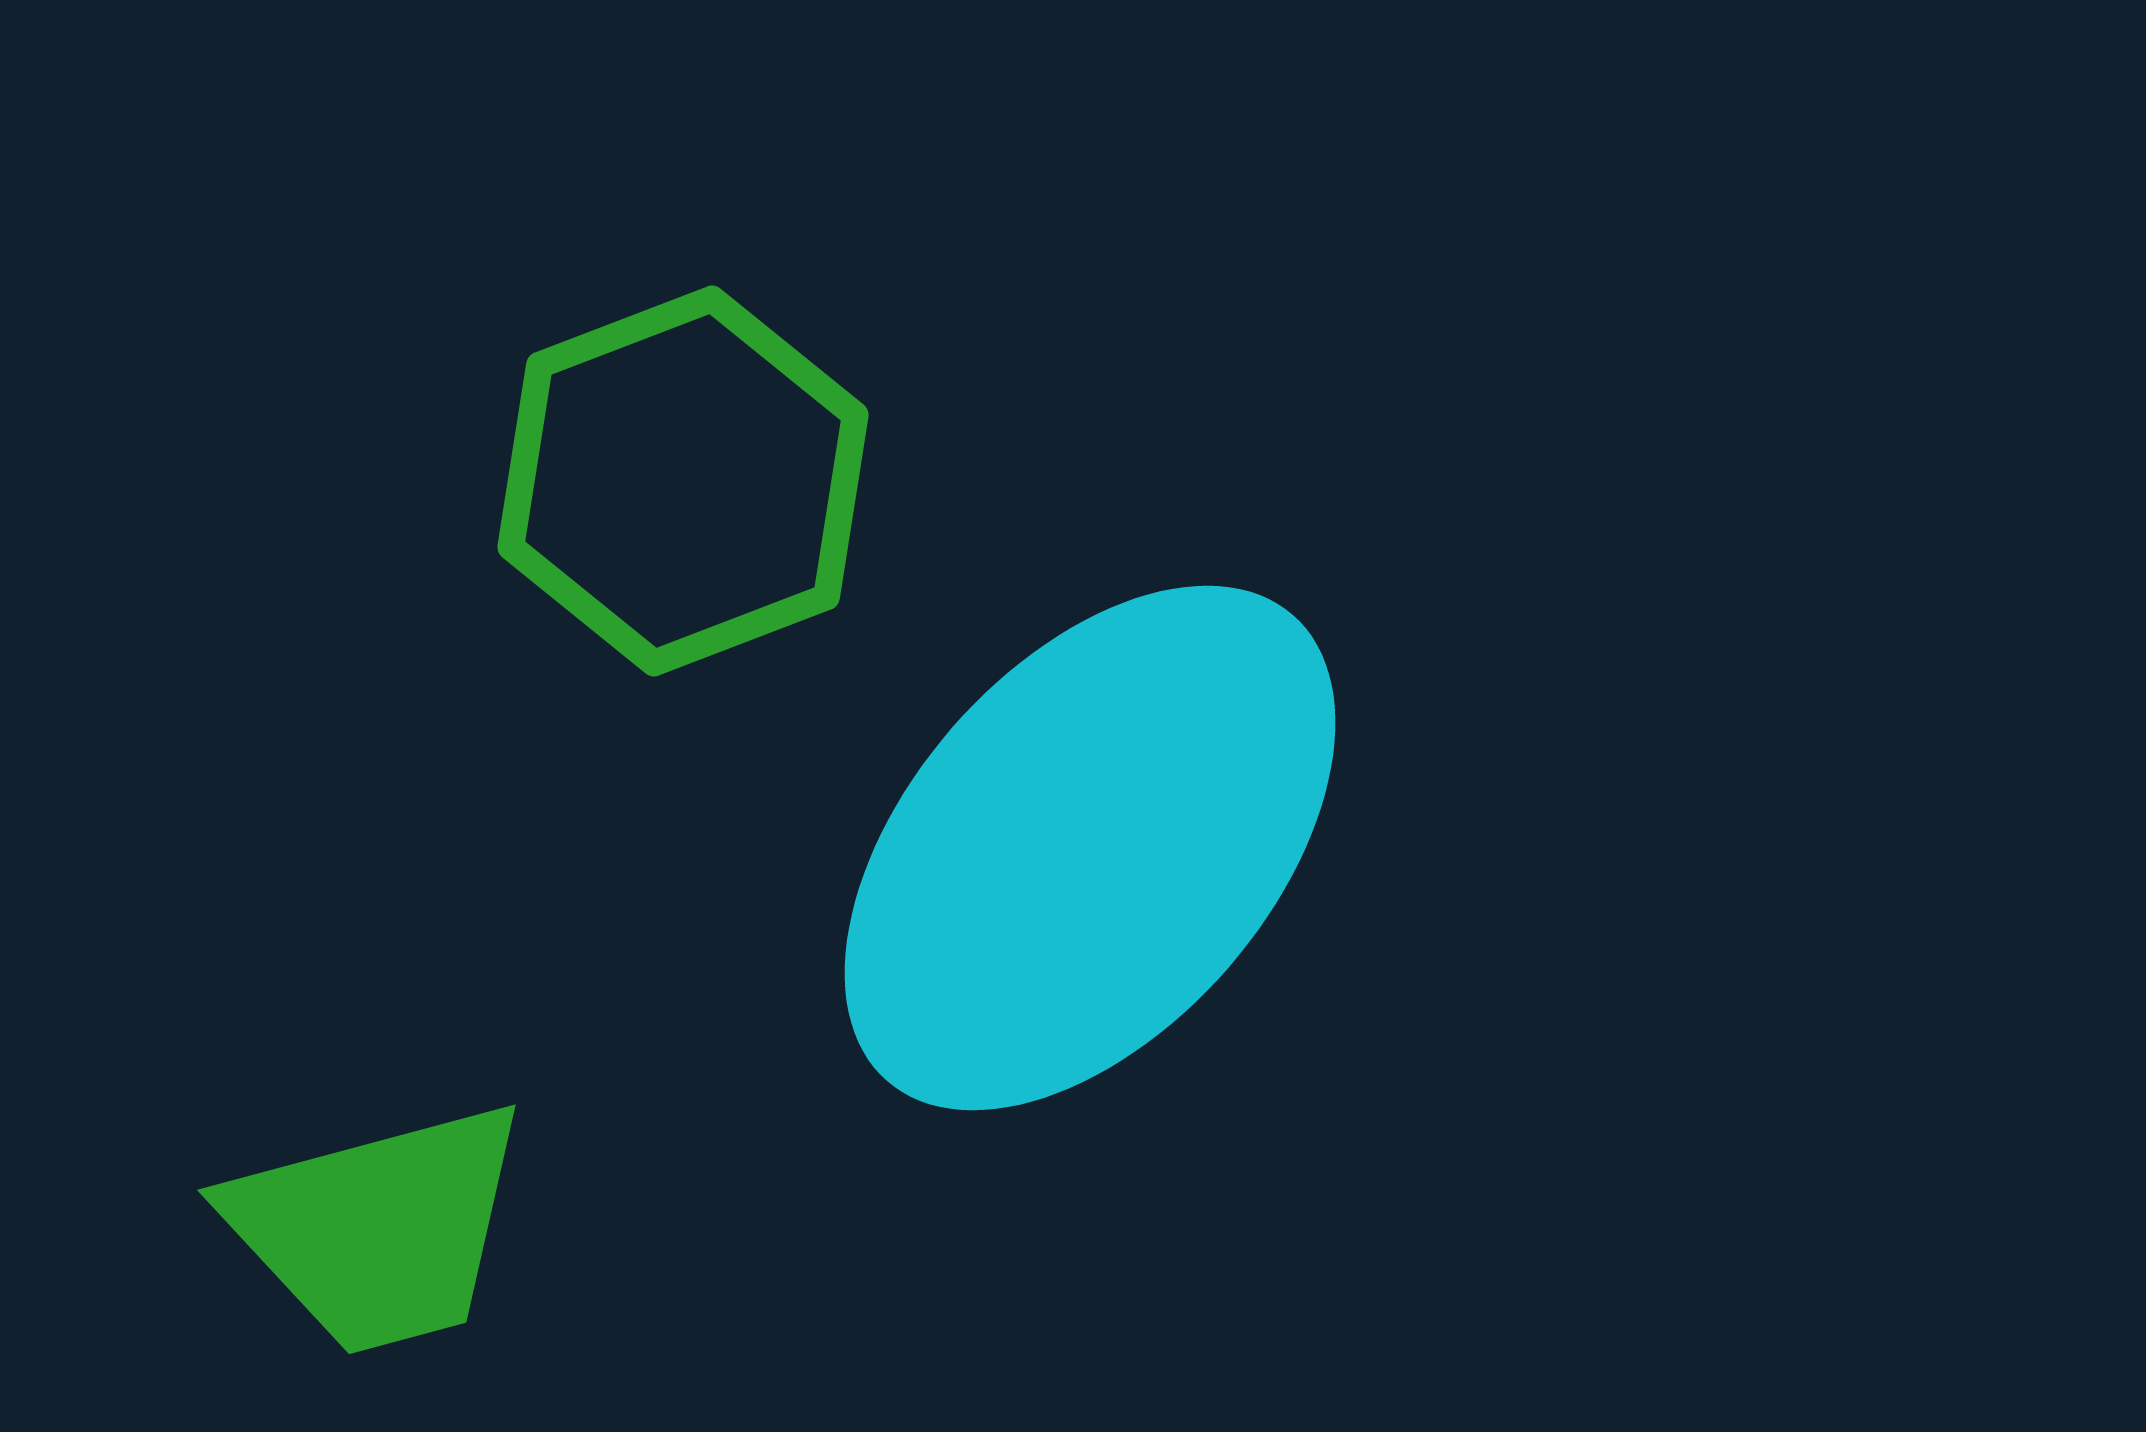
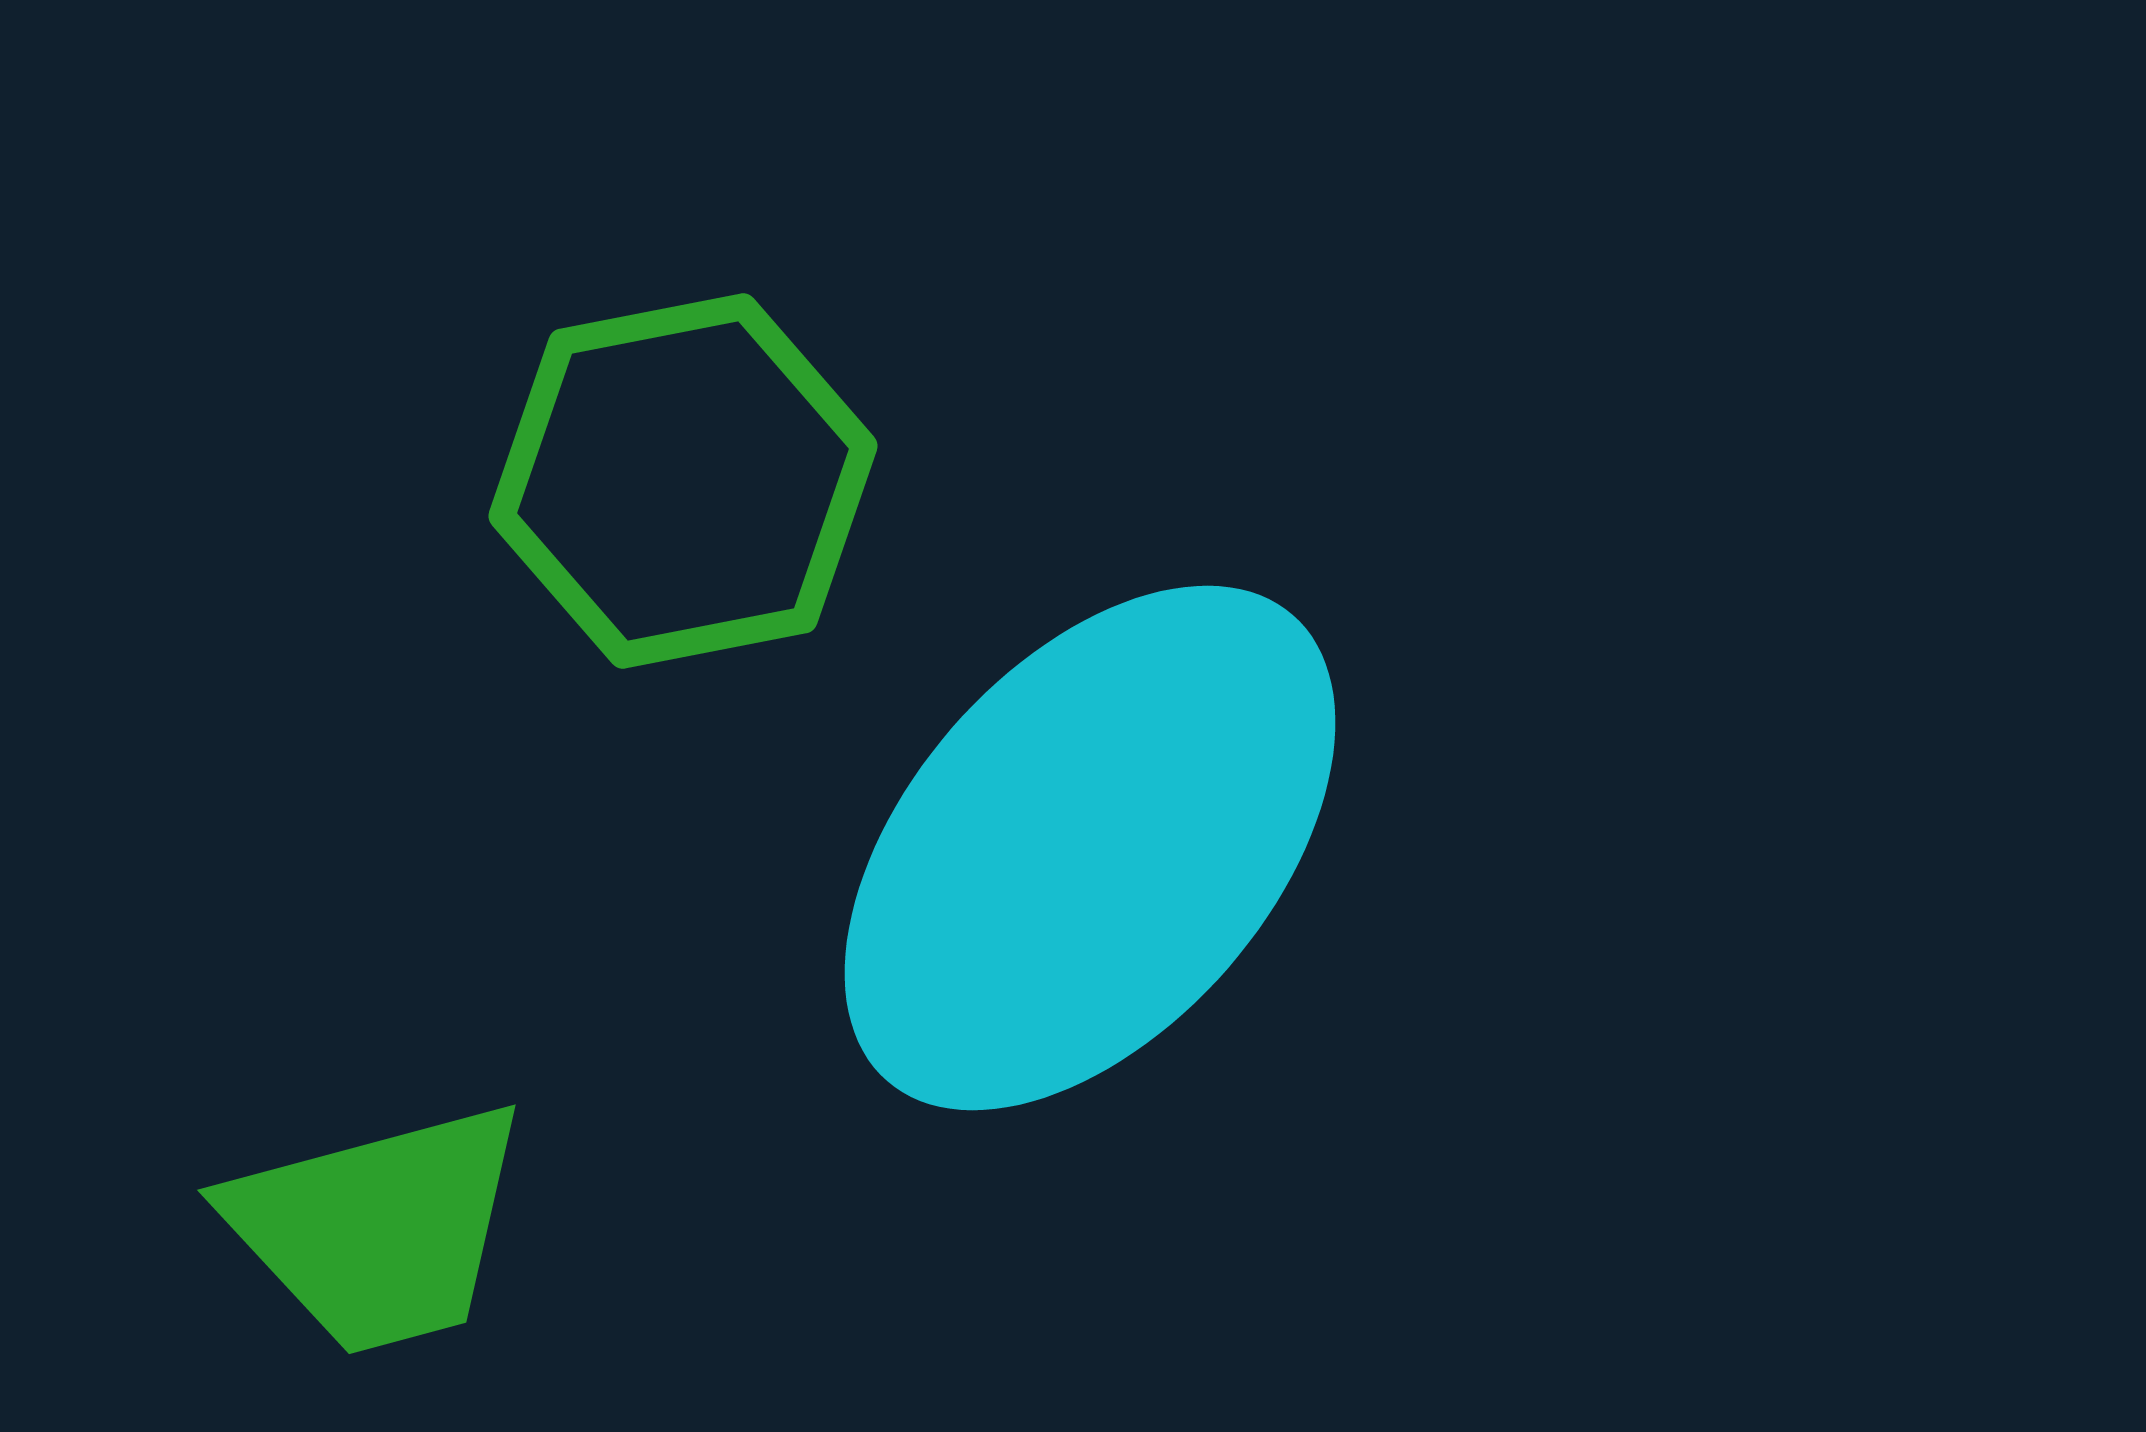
green hexagon: rotated 10 degrees clockwise
